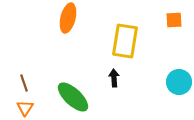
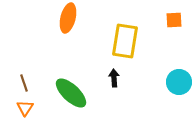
green ellipse: moved 2 px left, 4 px up
